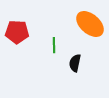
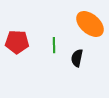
red pentagon: moved 10 px down
black semicircle: moved 2 px right, 5 px up
